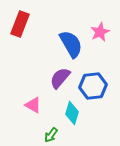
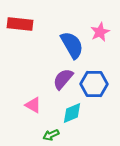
red rectangle: rotated 75 degrees clockwise
blue semicircle: moved 1 px right, 1 px down
purple semicircle: moved 3 px right, 1 px down
blue hexagon: moved 1 px right, 2 px up; rotated 8 degrees clockwise
cyan diamond: rotated 50 degrees clockwise
green arrow: rotated 28 degrees clockwise
